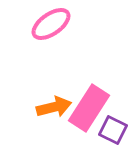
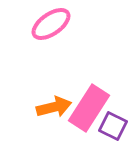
purple square: moved 4 px up
